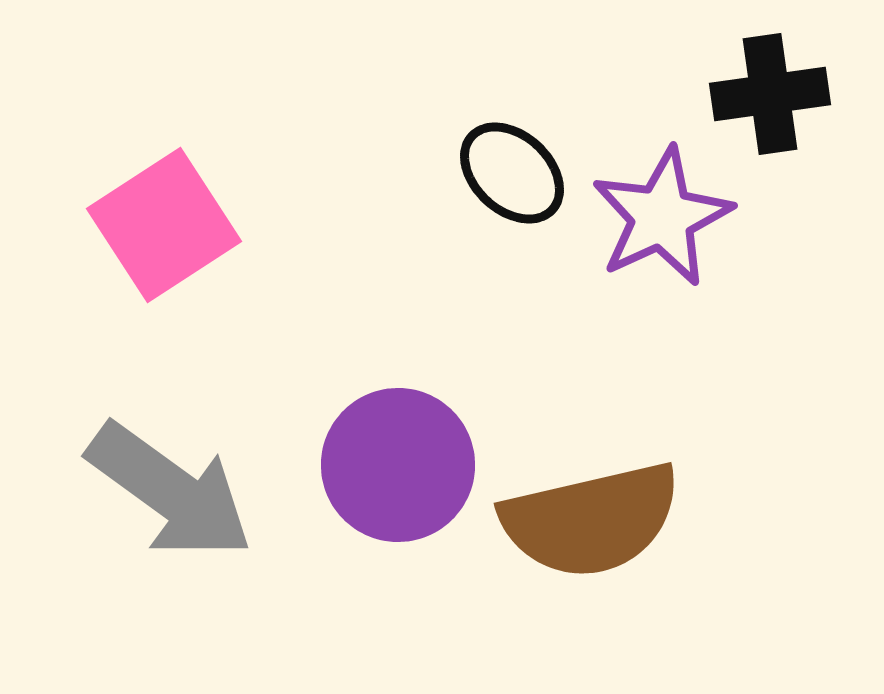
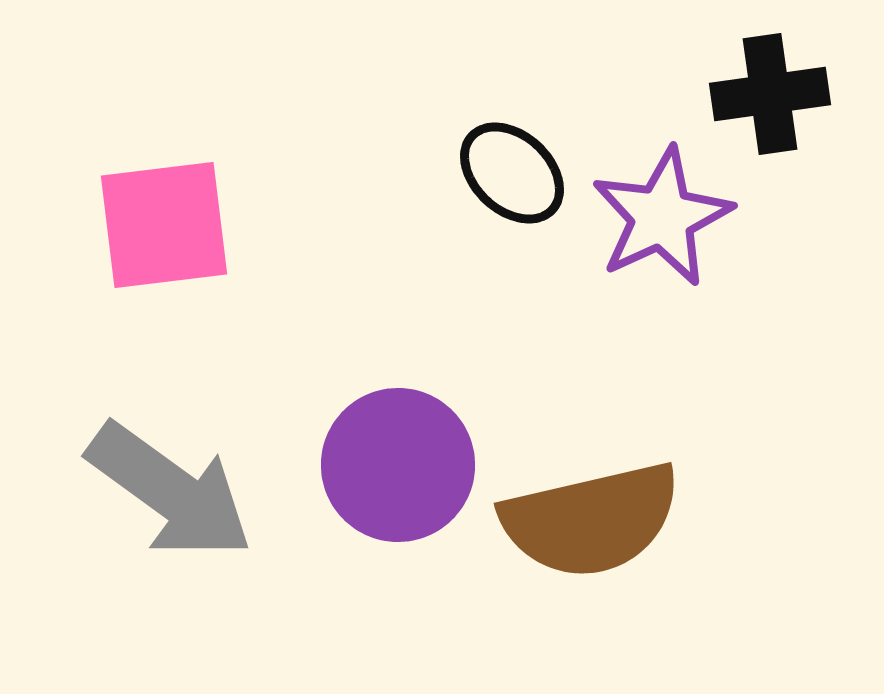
pink square: rotated 26 degrees clockwise
